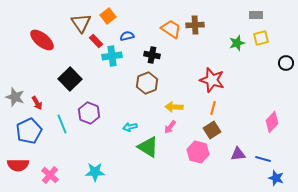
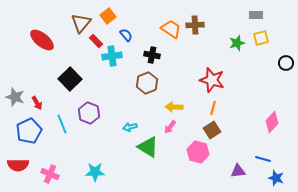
brown triangle: rotated 15 degrees clockwise
blue semicircle: moved 1 px left, 1 px up; rotated 64 degrees clockwise
purple triangle: moved 17 px down
pink cross: moved 1 px up; rotated 18 degrees counterclockwise
